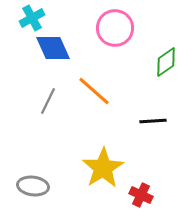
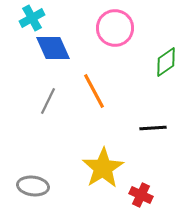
orange line: rotated 21 degrees clockwise
black line: moved 7 px down
